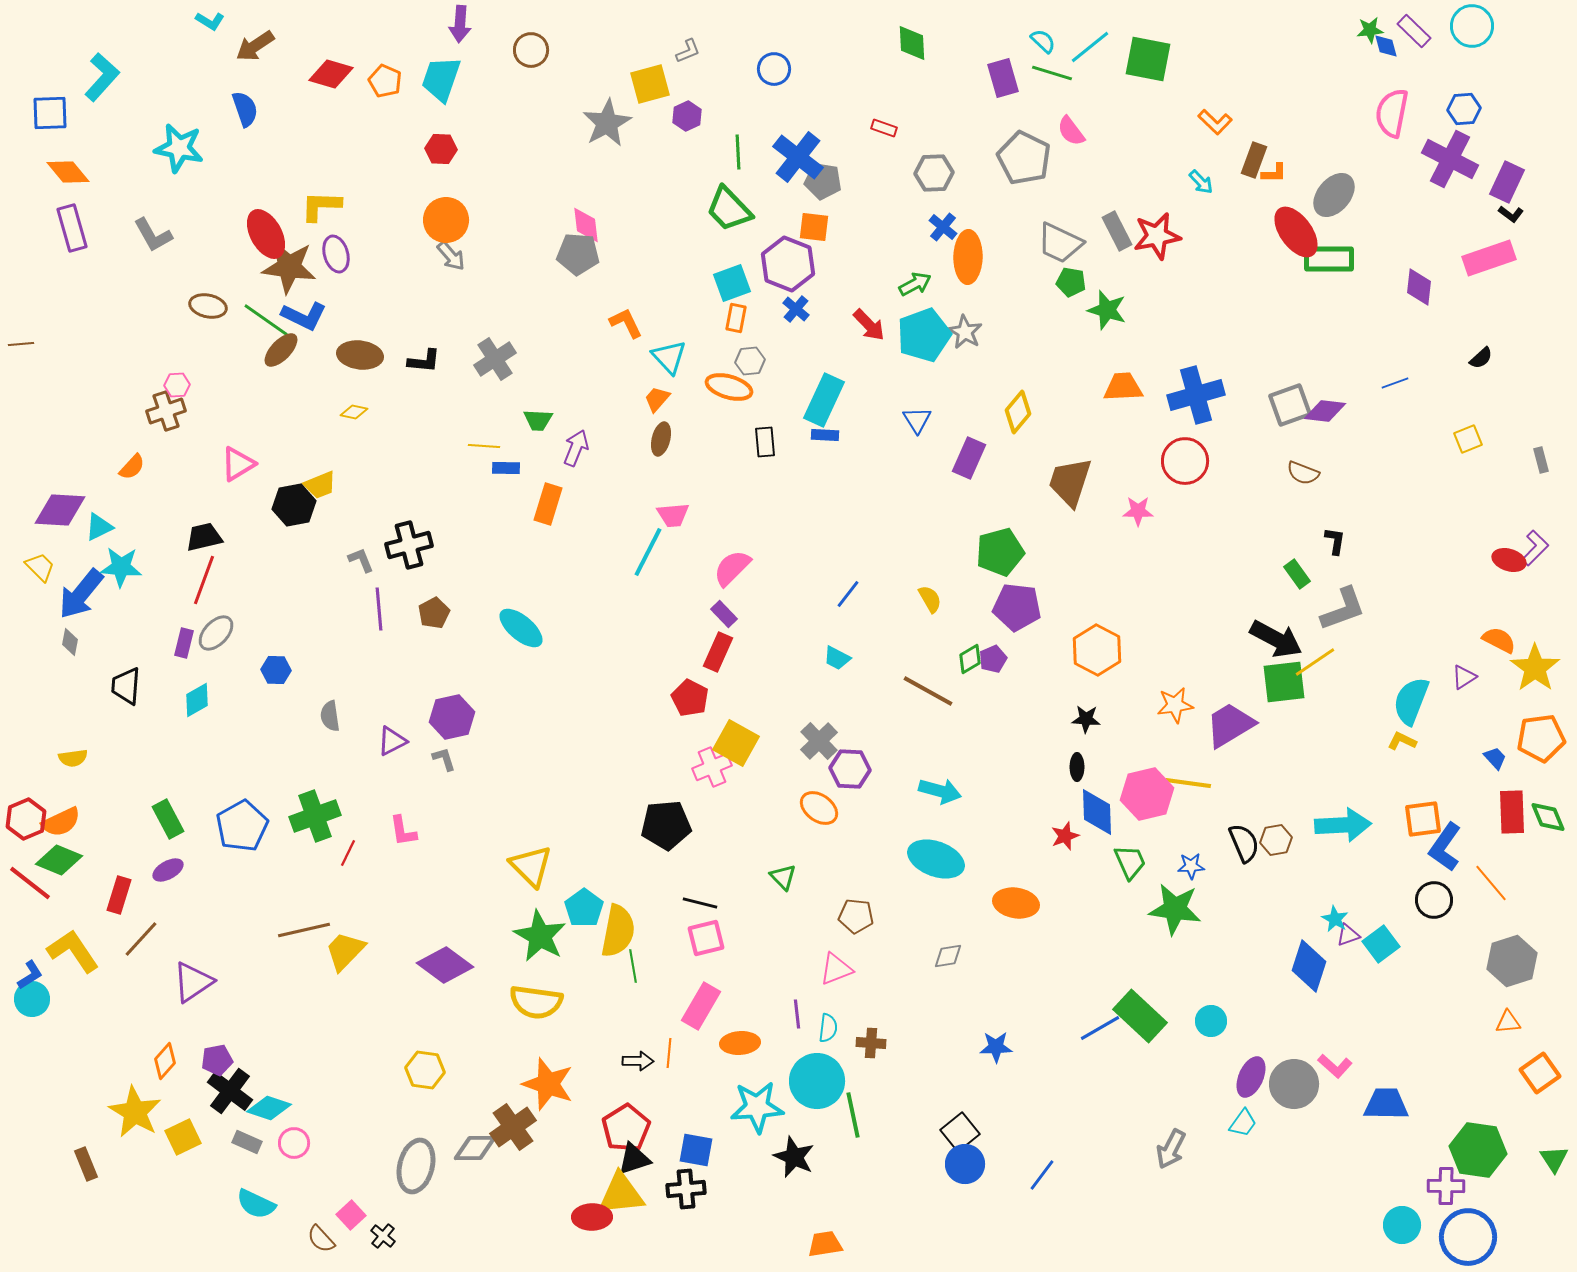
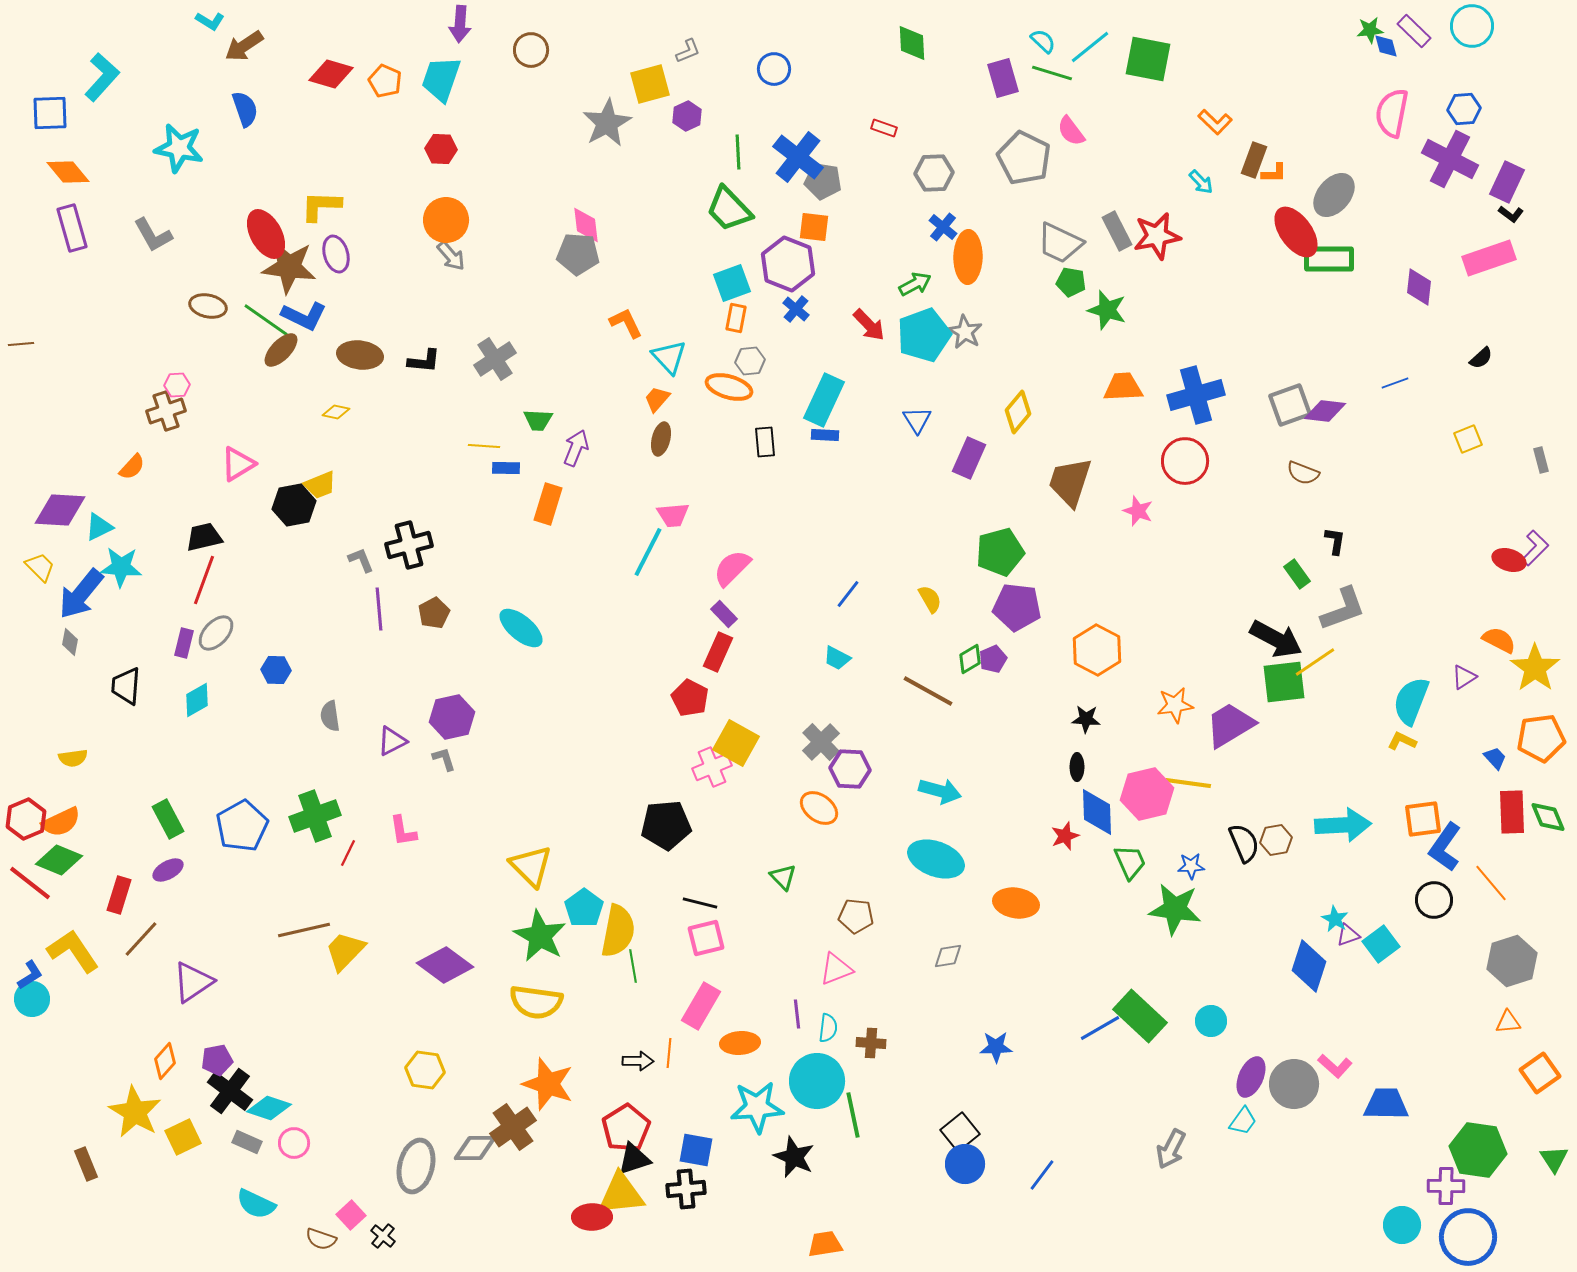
brown arrow at (255, 46): moved 11 px left
yellow diamond at (354, 412): moved 18 px left
pink star at (1138, 511): rotated 20 degrees clockwise
gray cross at (819, 741): moved 2 px right, 1 px down
cyan trapezoid at (1243, 1123): moved 2 px up
brown semicircle at (321, 1239): rotated 28 degrees counterclockwise
